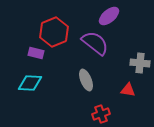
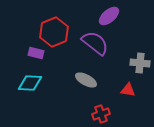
gray ellipse: rotated 40 degrees counterclockwise
